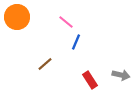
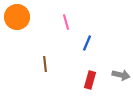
pink line: rotated 35 degrees clockwise
blue line: moved 11 px right, 1 px down
brown line: rotated 56 degrees counterclockwise
red rectangle: rotated 48 degrees clockwise
